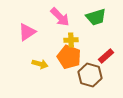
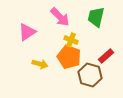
green trapezoid: rotated 120 degrees clockwise
yellow cross: rotated 24 degrees clockwise
